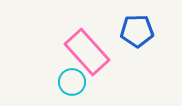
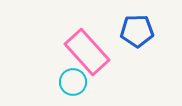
cyan circle: moved 1 px right
